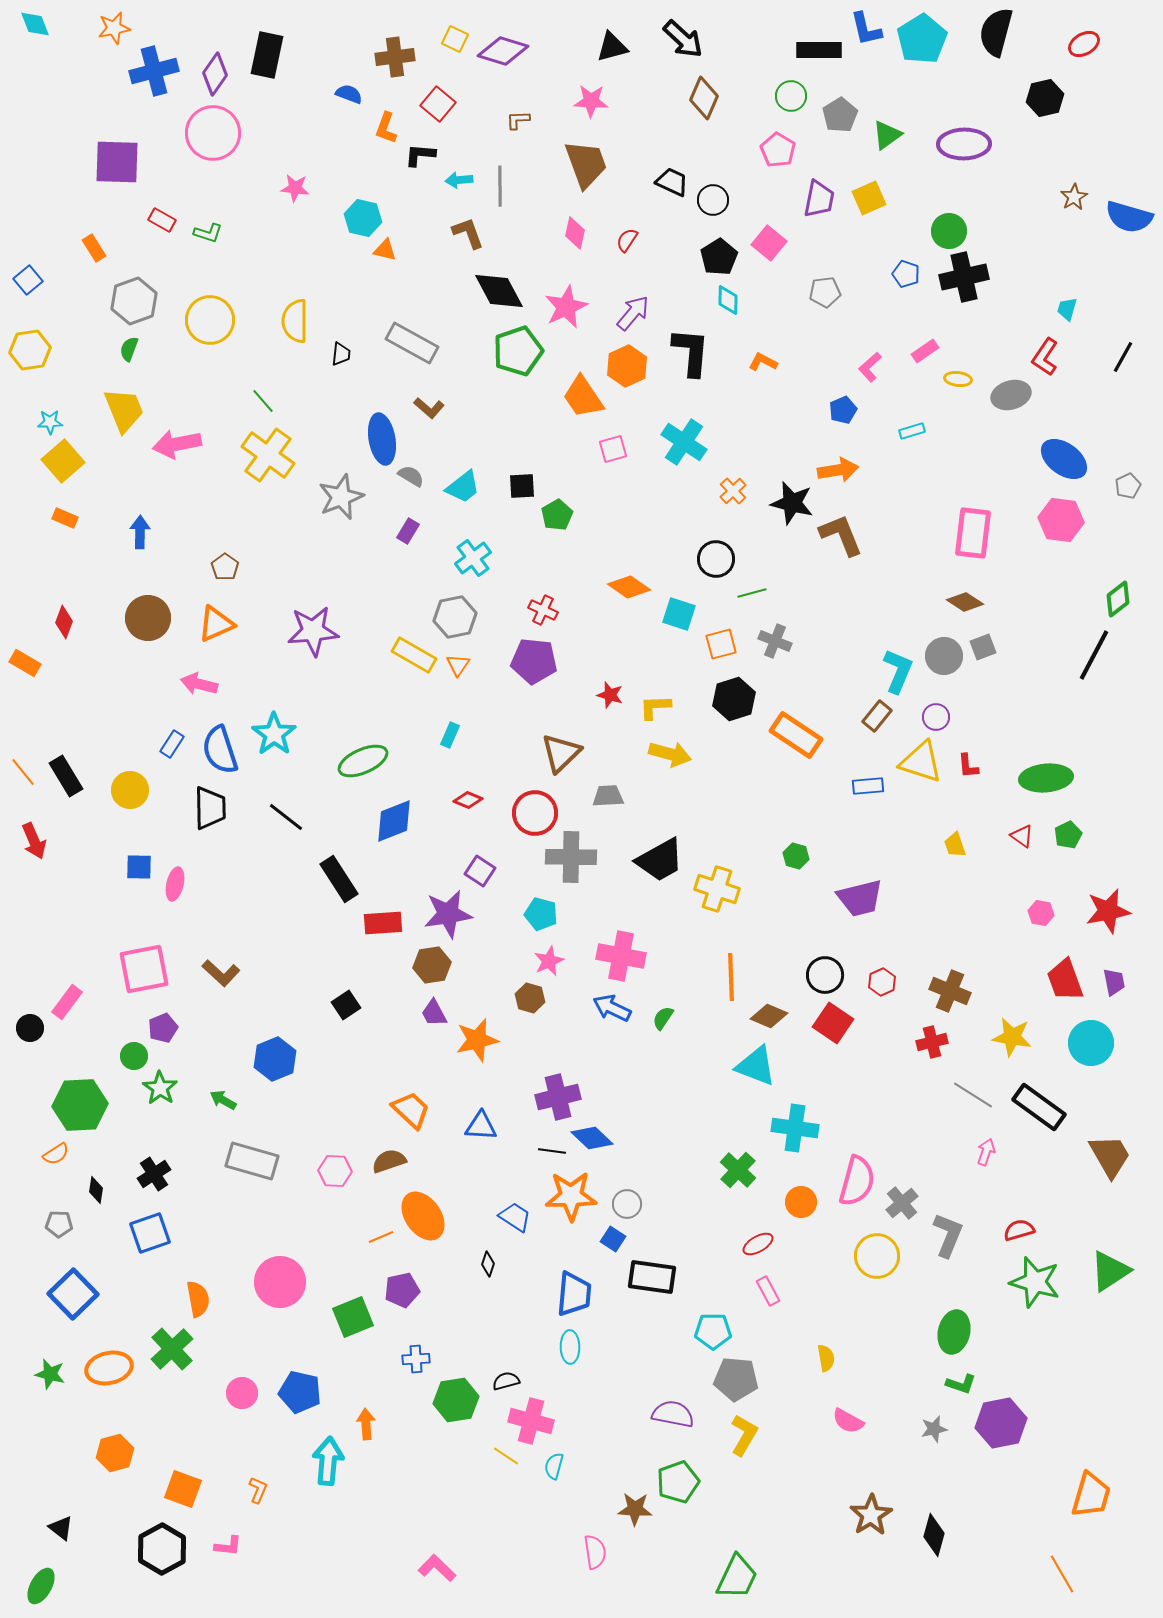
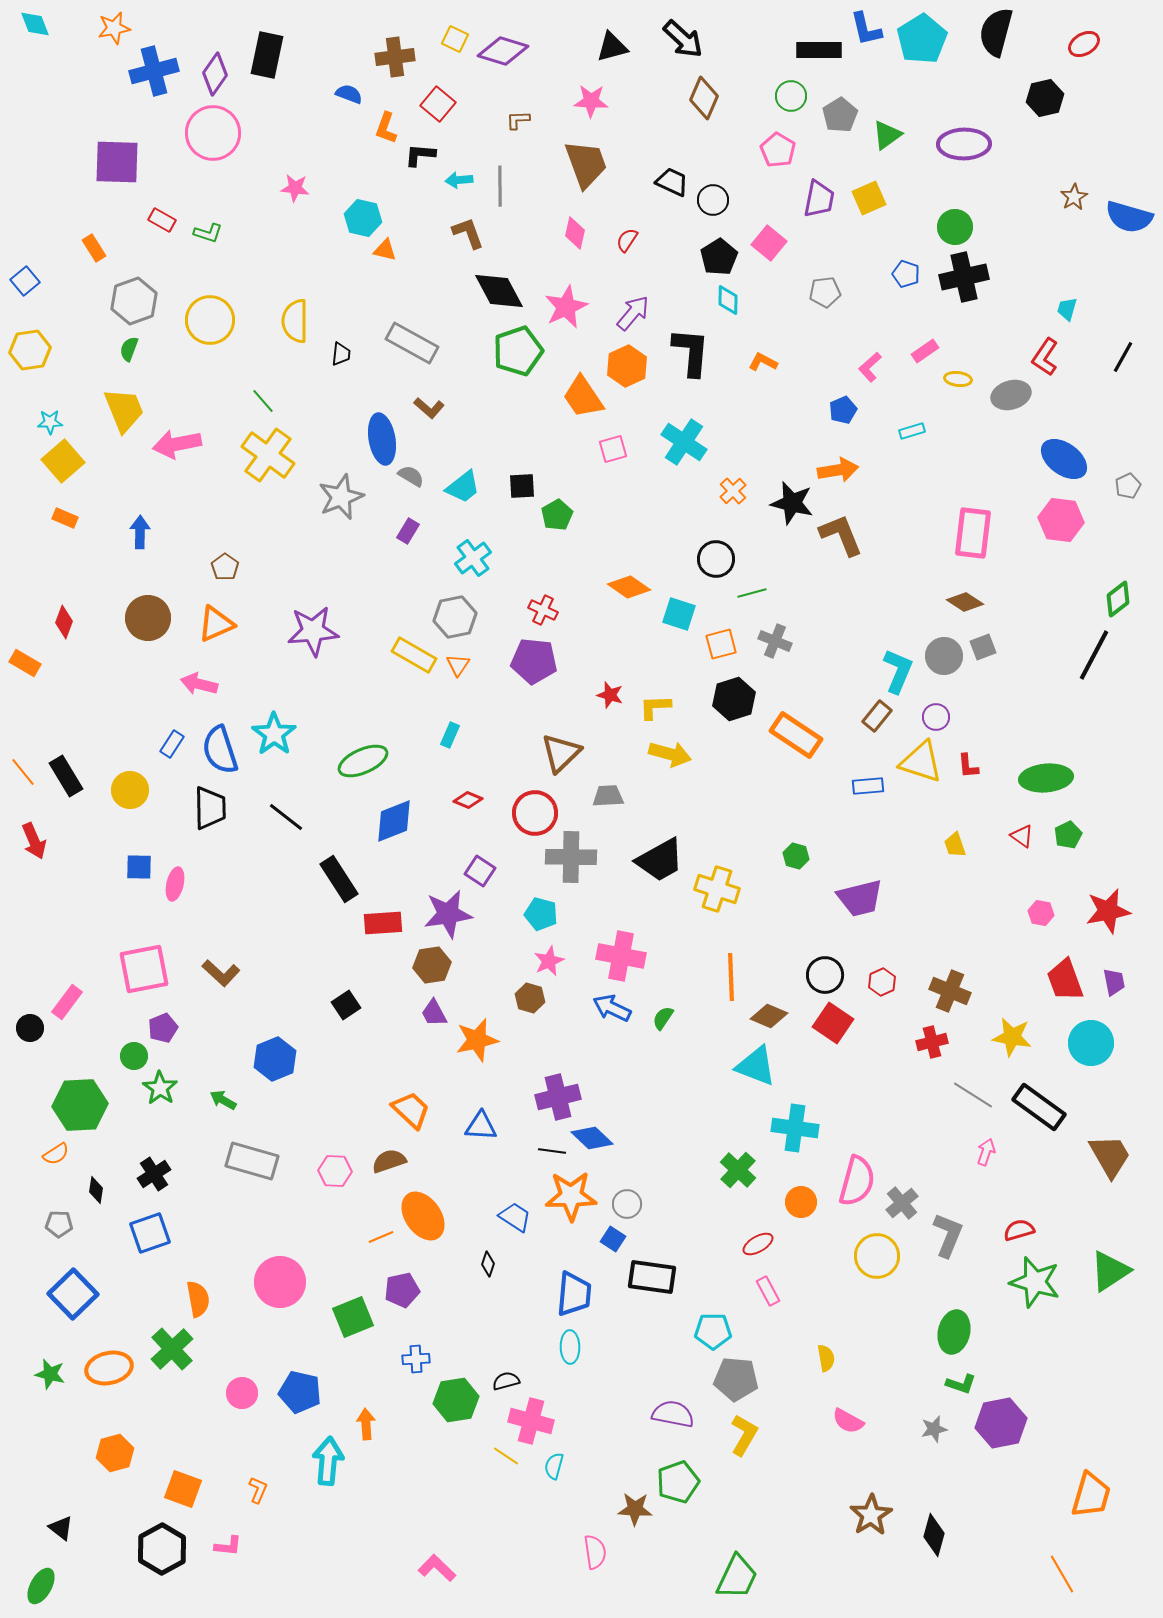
green circle at (949, 231): moved 6 px right, 4 px up
blue square at (28, 280): moved 3 px left, 1 px down
